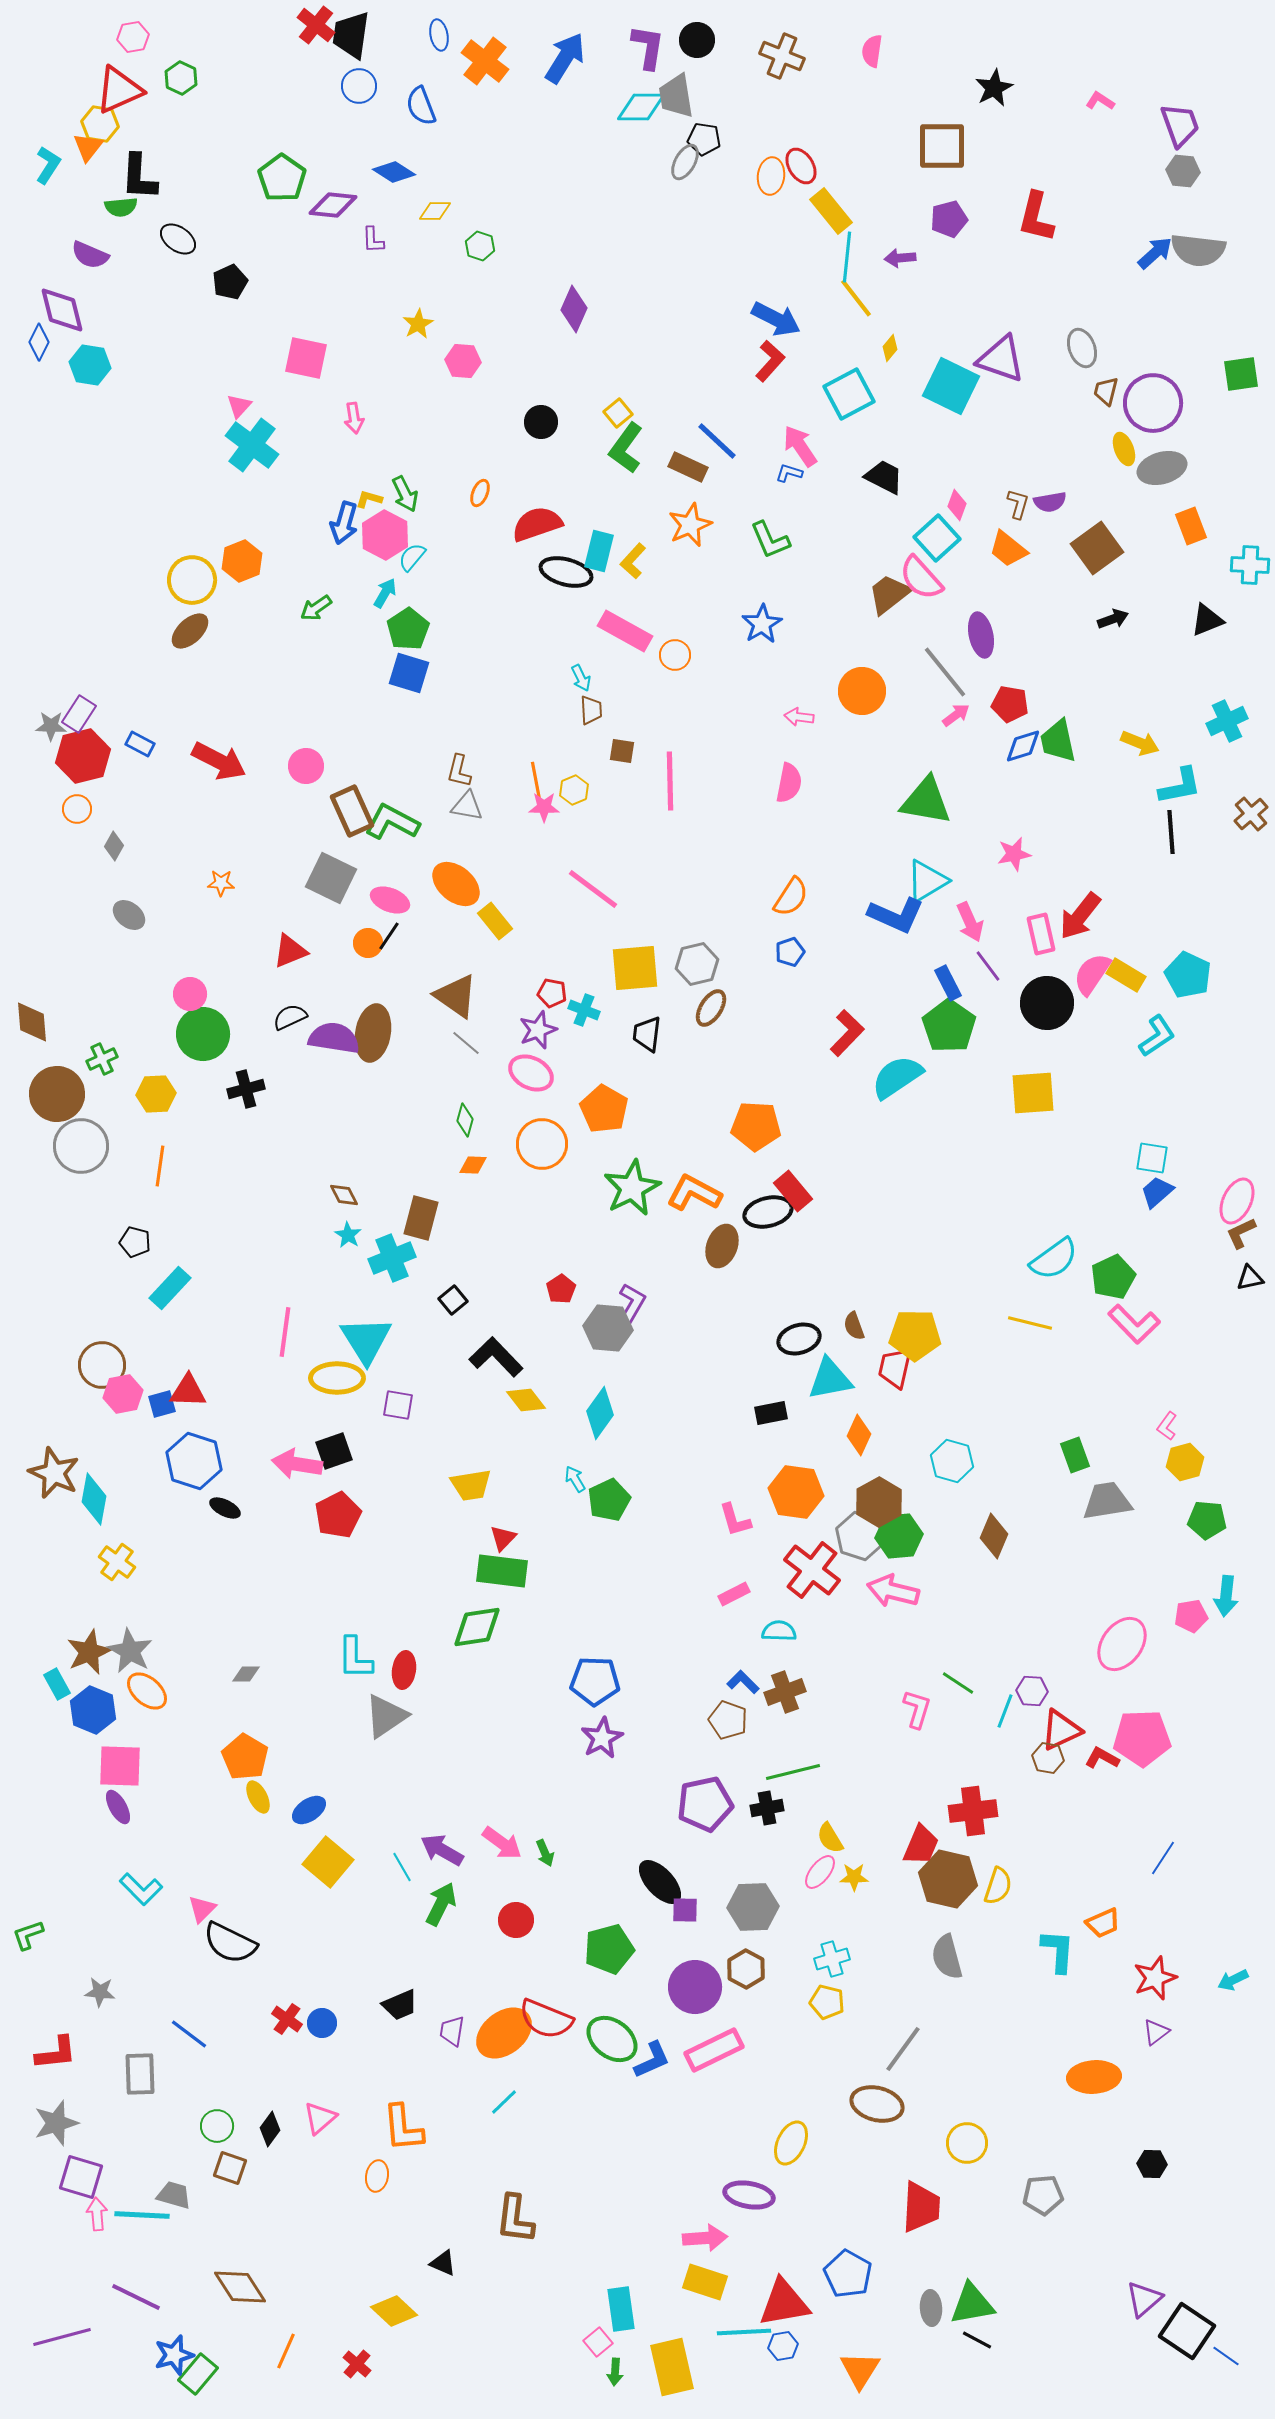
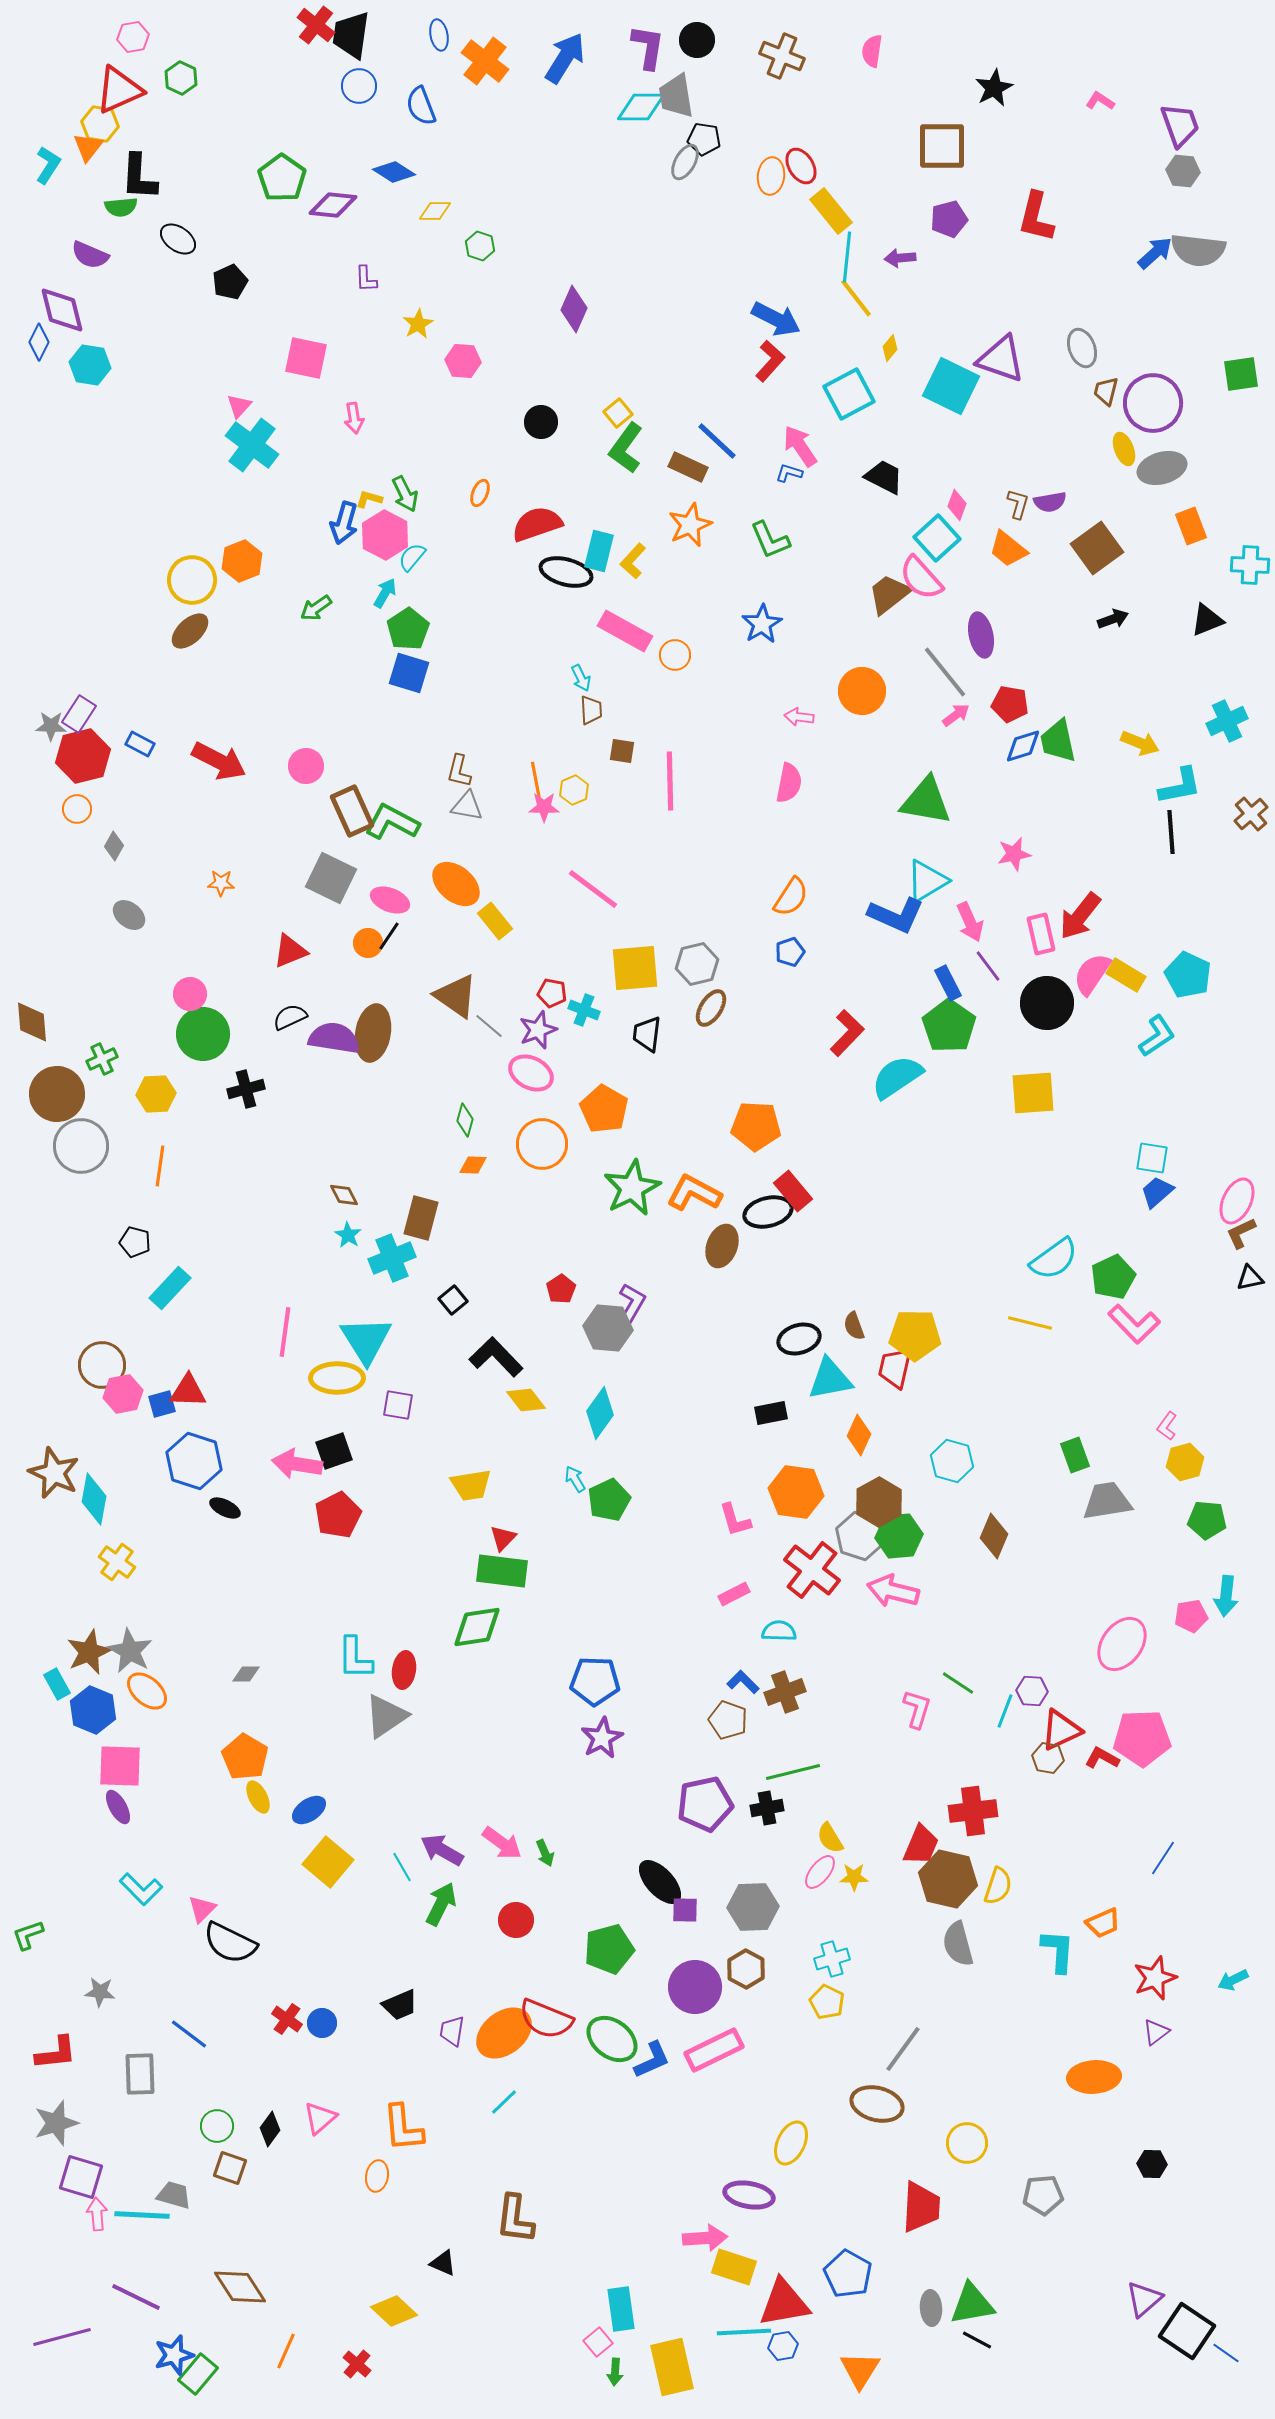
purple L-shape at (373, 240): moved 7 px left, 39 px down
gray line at (466, 1043): moved 23 px right, 17 px up
gray semicircle at (947, 1957): moved 11 px right, 13 px up
yellow pentagon at (827, 2002): rotated 12 degrees clockwise
yellow rectangle at (705, 2282): moved 29 px right, 15 px up
blue line at (1226, 2356): moved 3 px up
